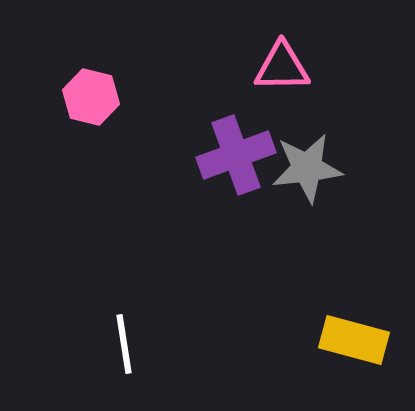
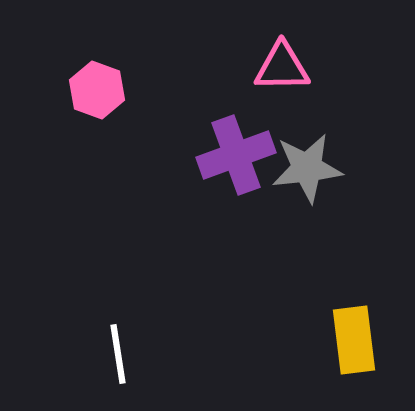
pink hexagon: moved 6 px right, 7 px up; rotated 6 degrees clockwise
yellow rectangle: rotated 68 degrees clockwise
white line: moved 6 px left, 10 px down
